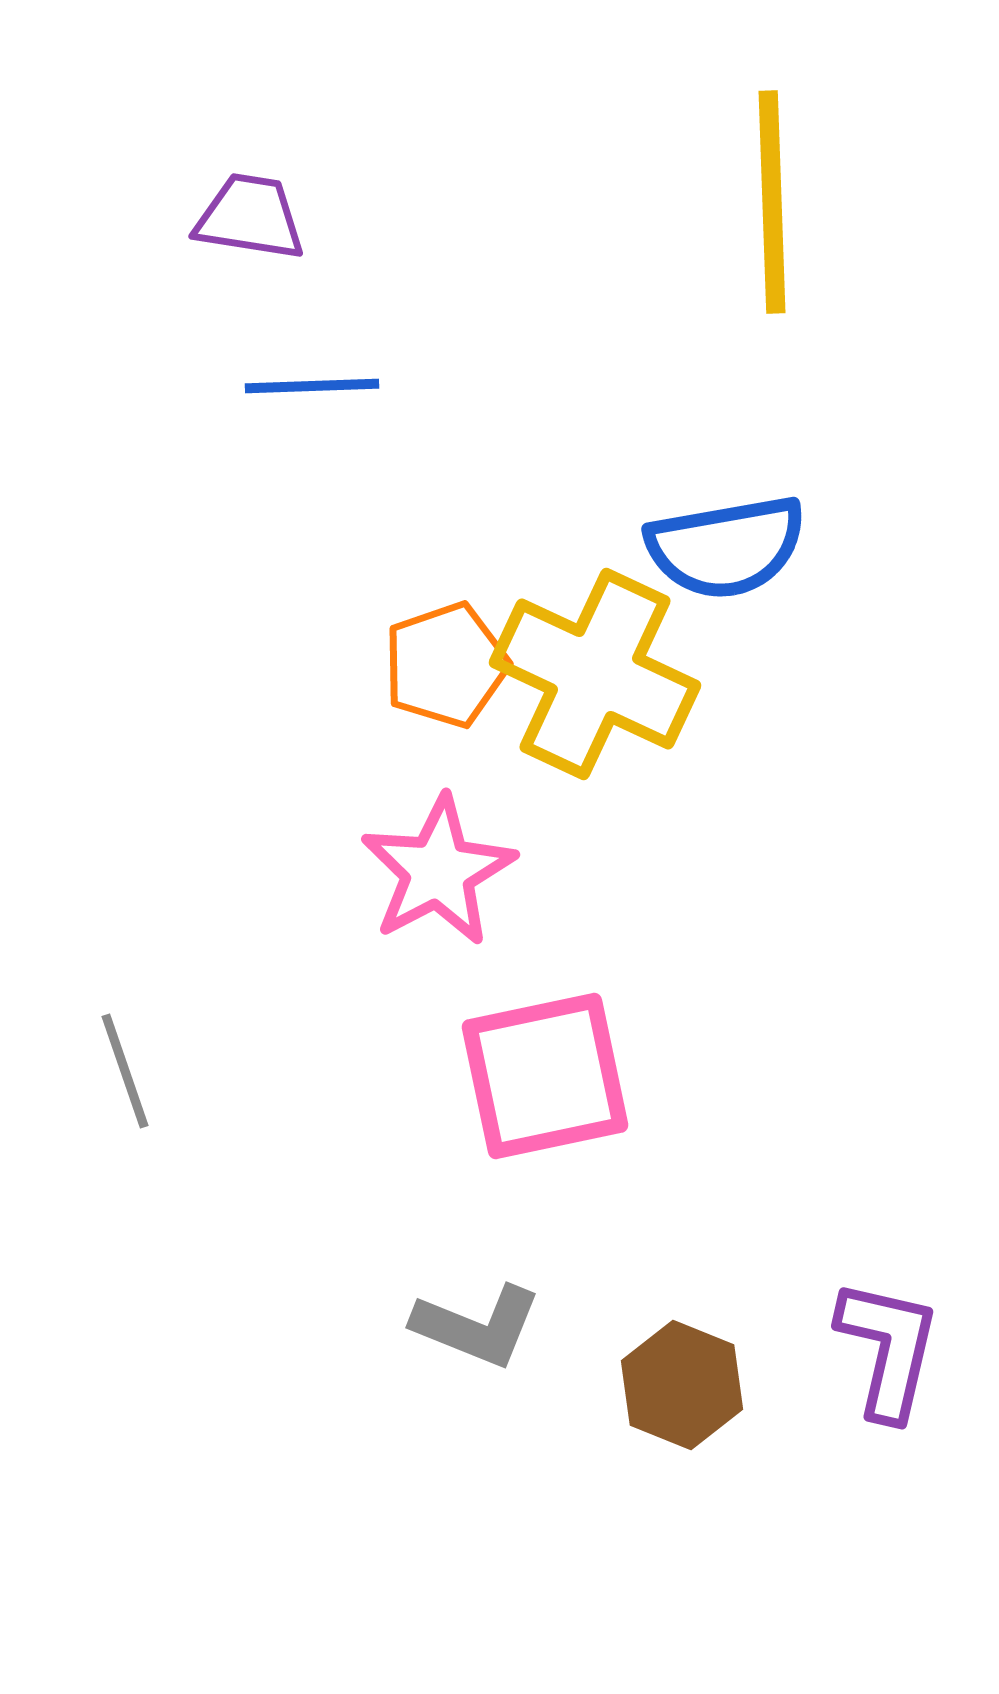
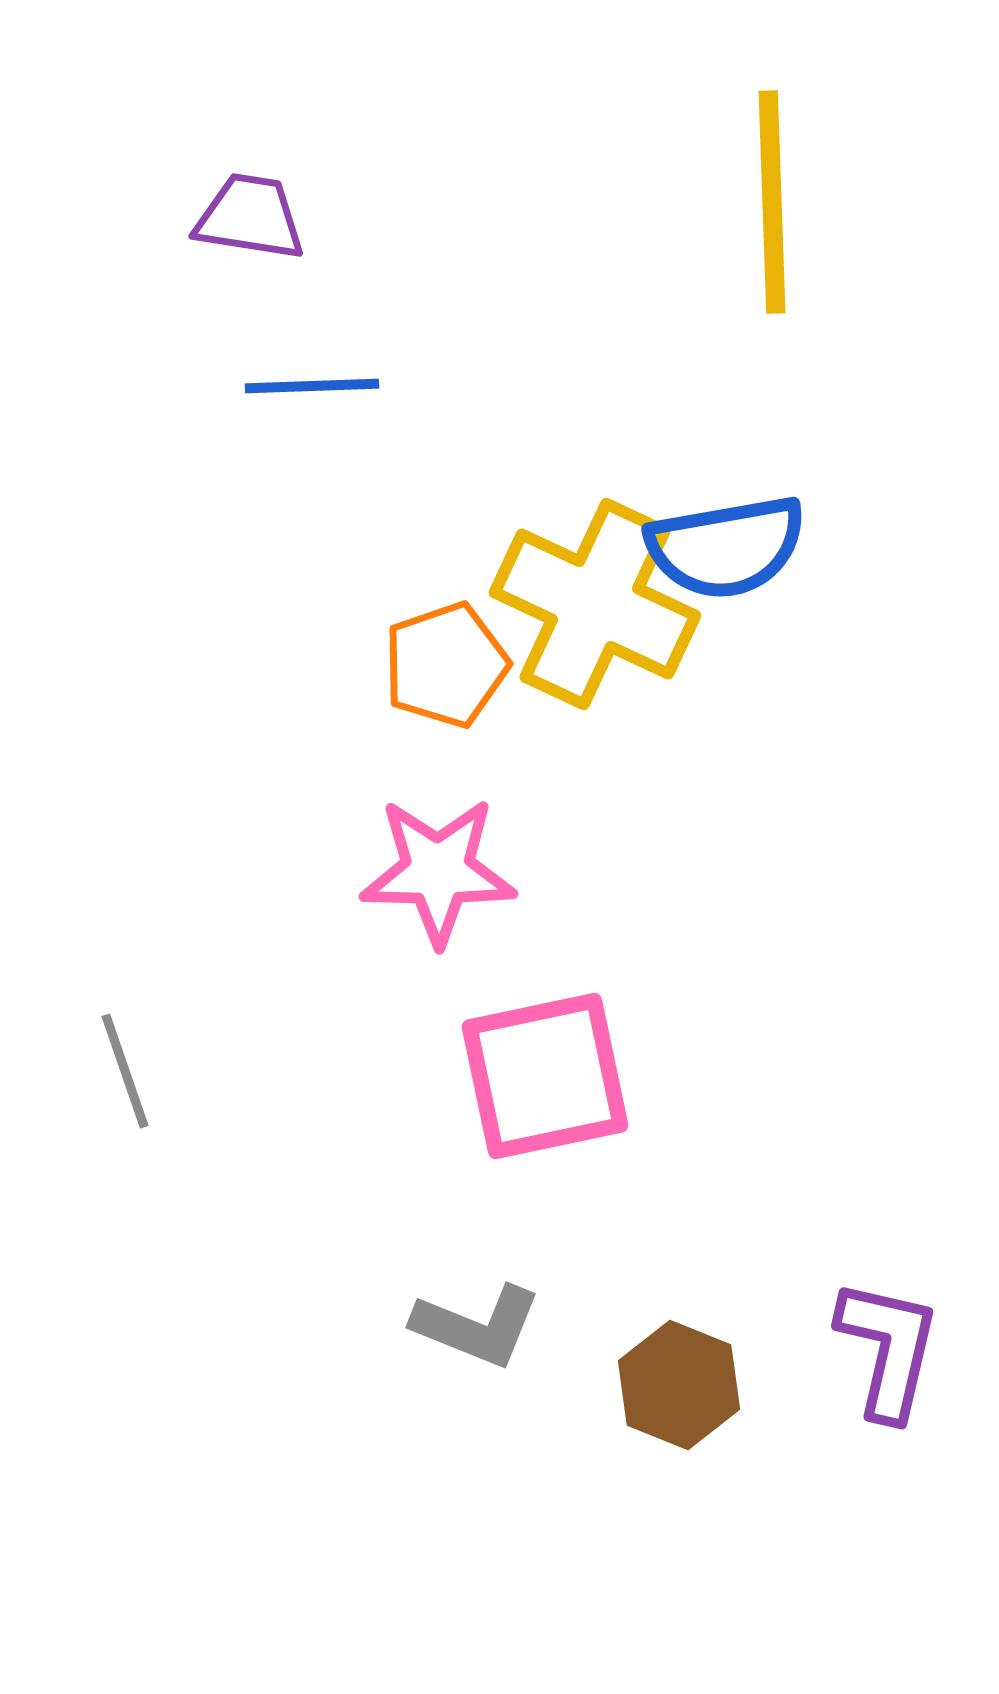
yellow cross: moved 70 px up
pink star: rotated 29 degrees clockwise
brown hexagon: moved 3 px left
